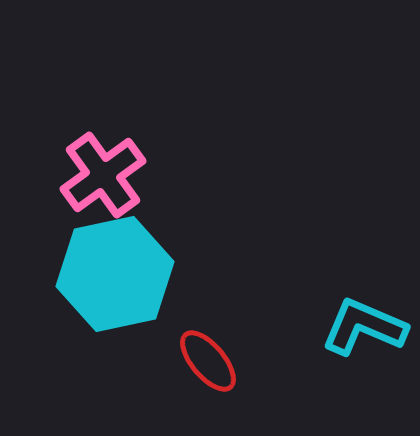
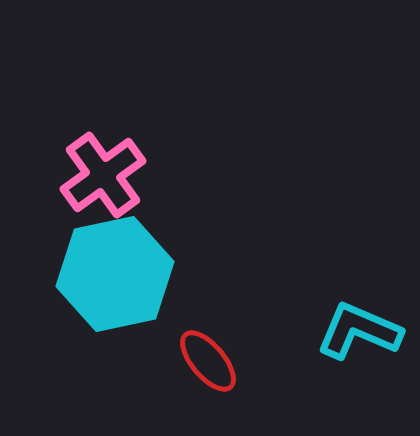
cyan L-shape: moved 5 px left, 4 px down
